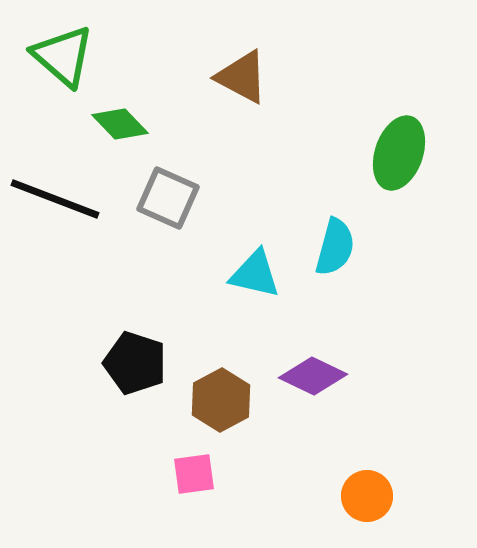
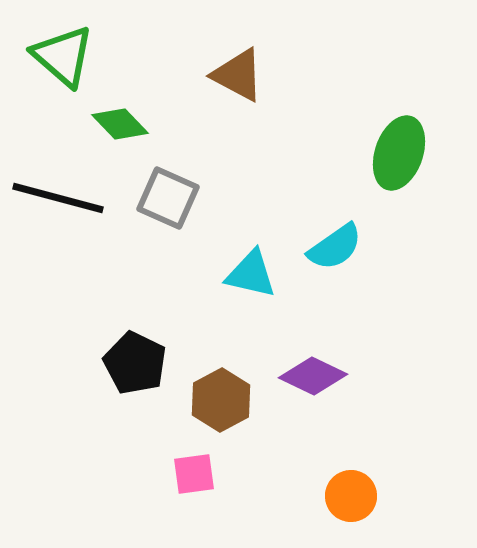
brown triangle: moved 4 px left, 2 px up
black line: moved 3 px right, 1 px up; rotated 6 degrees counterclockwise
cyan semicircle: rotated 40 degrees clockwise
cyan triangle: moved 4 px left
black pentagon: rotated 8 degrees clockwise
orange circle: moved 16 px left
